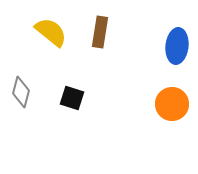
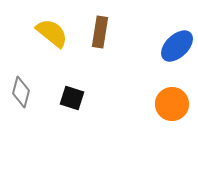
yellow semicircle: moved 1 px right, 1 px down
blue ellipse: rotated 40 degrees clockwise
